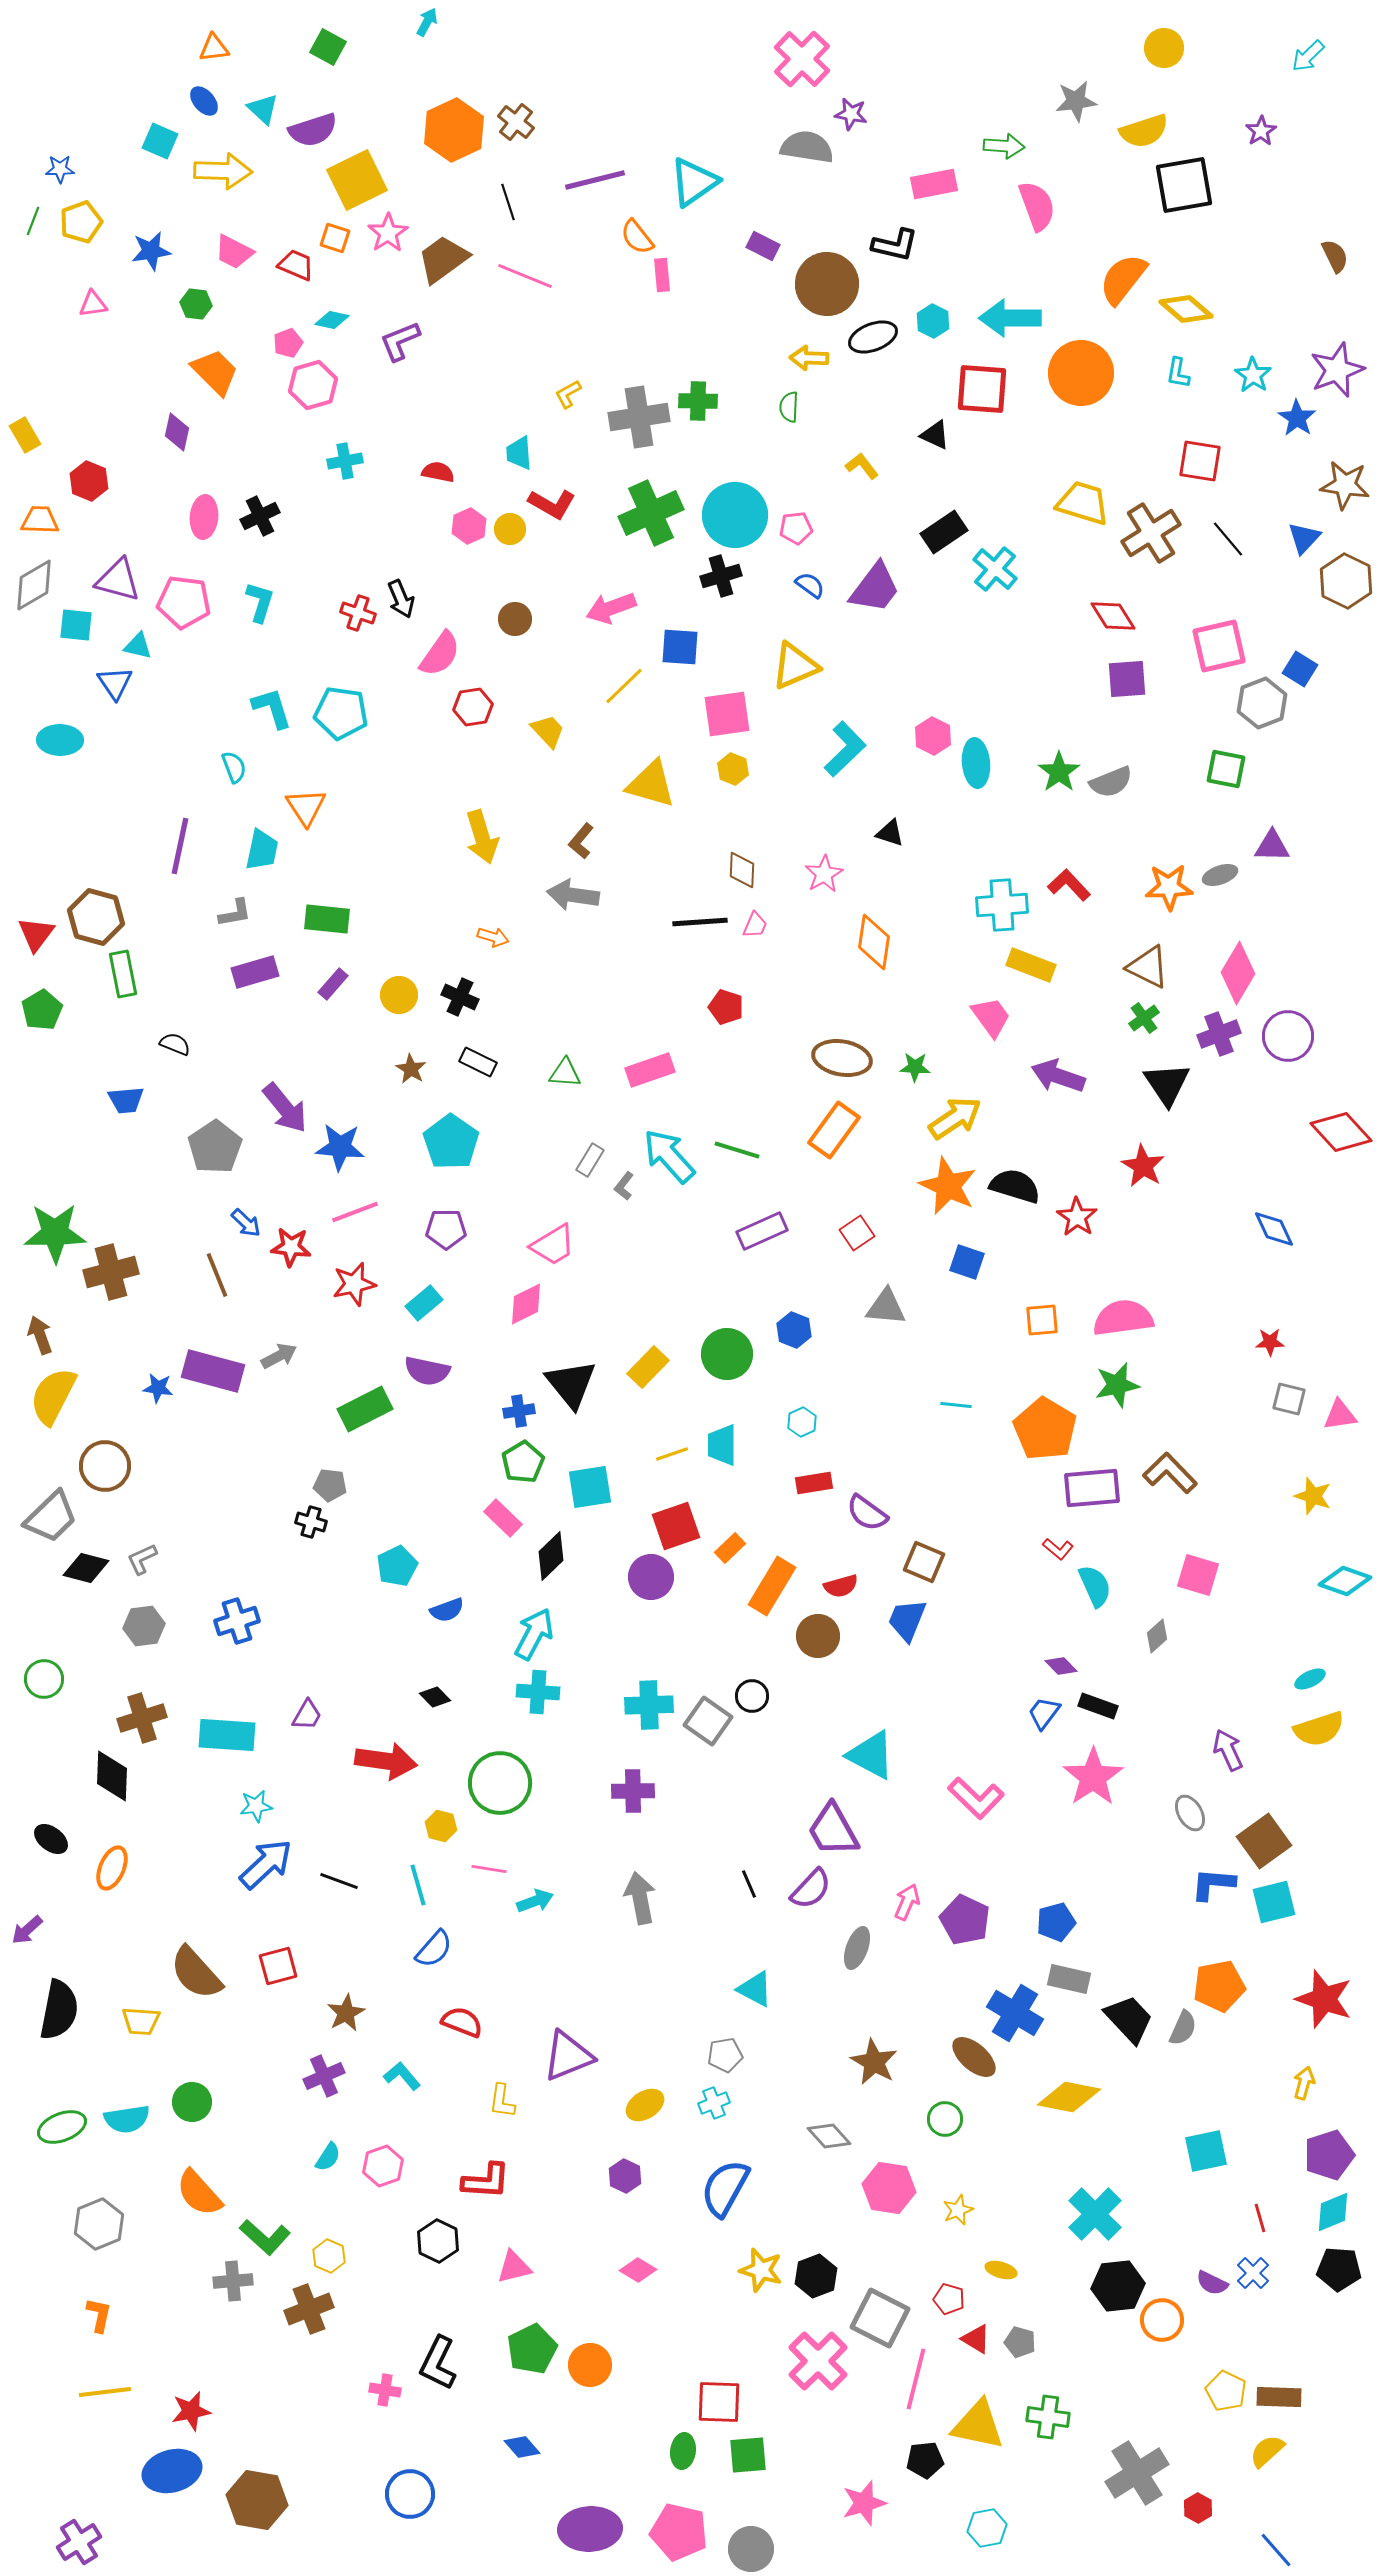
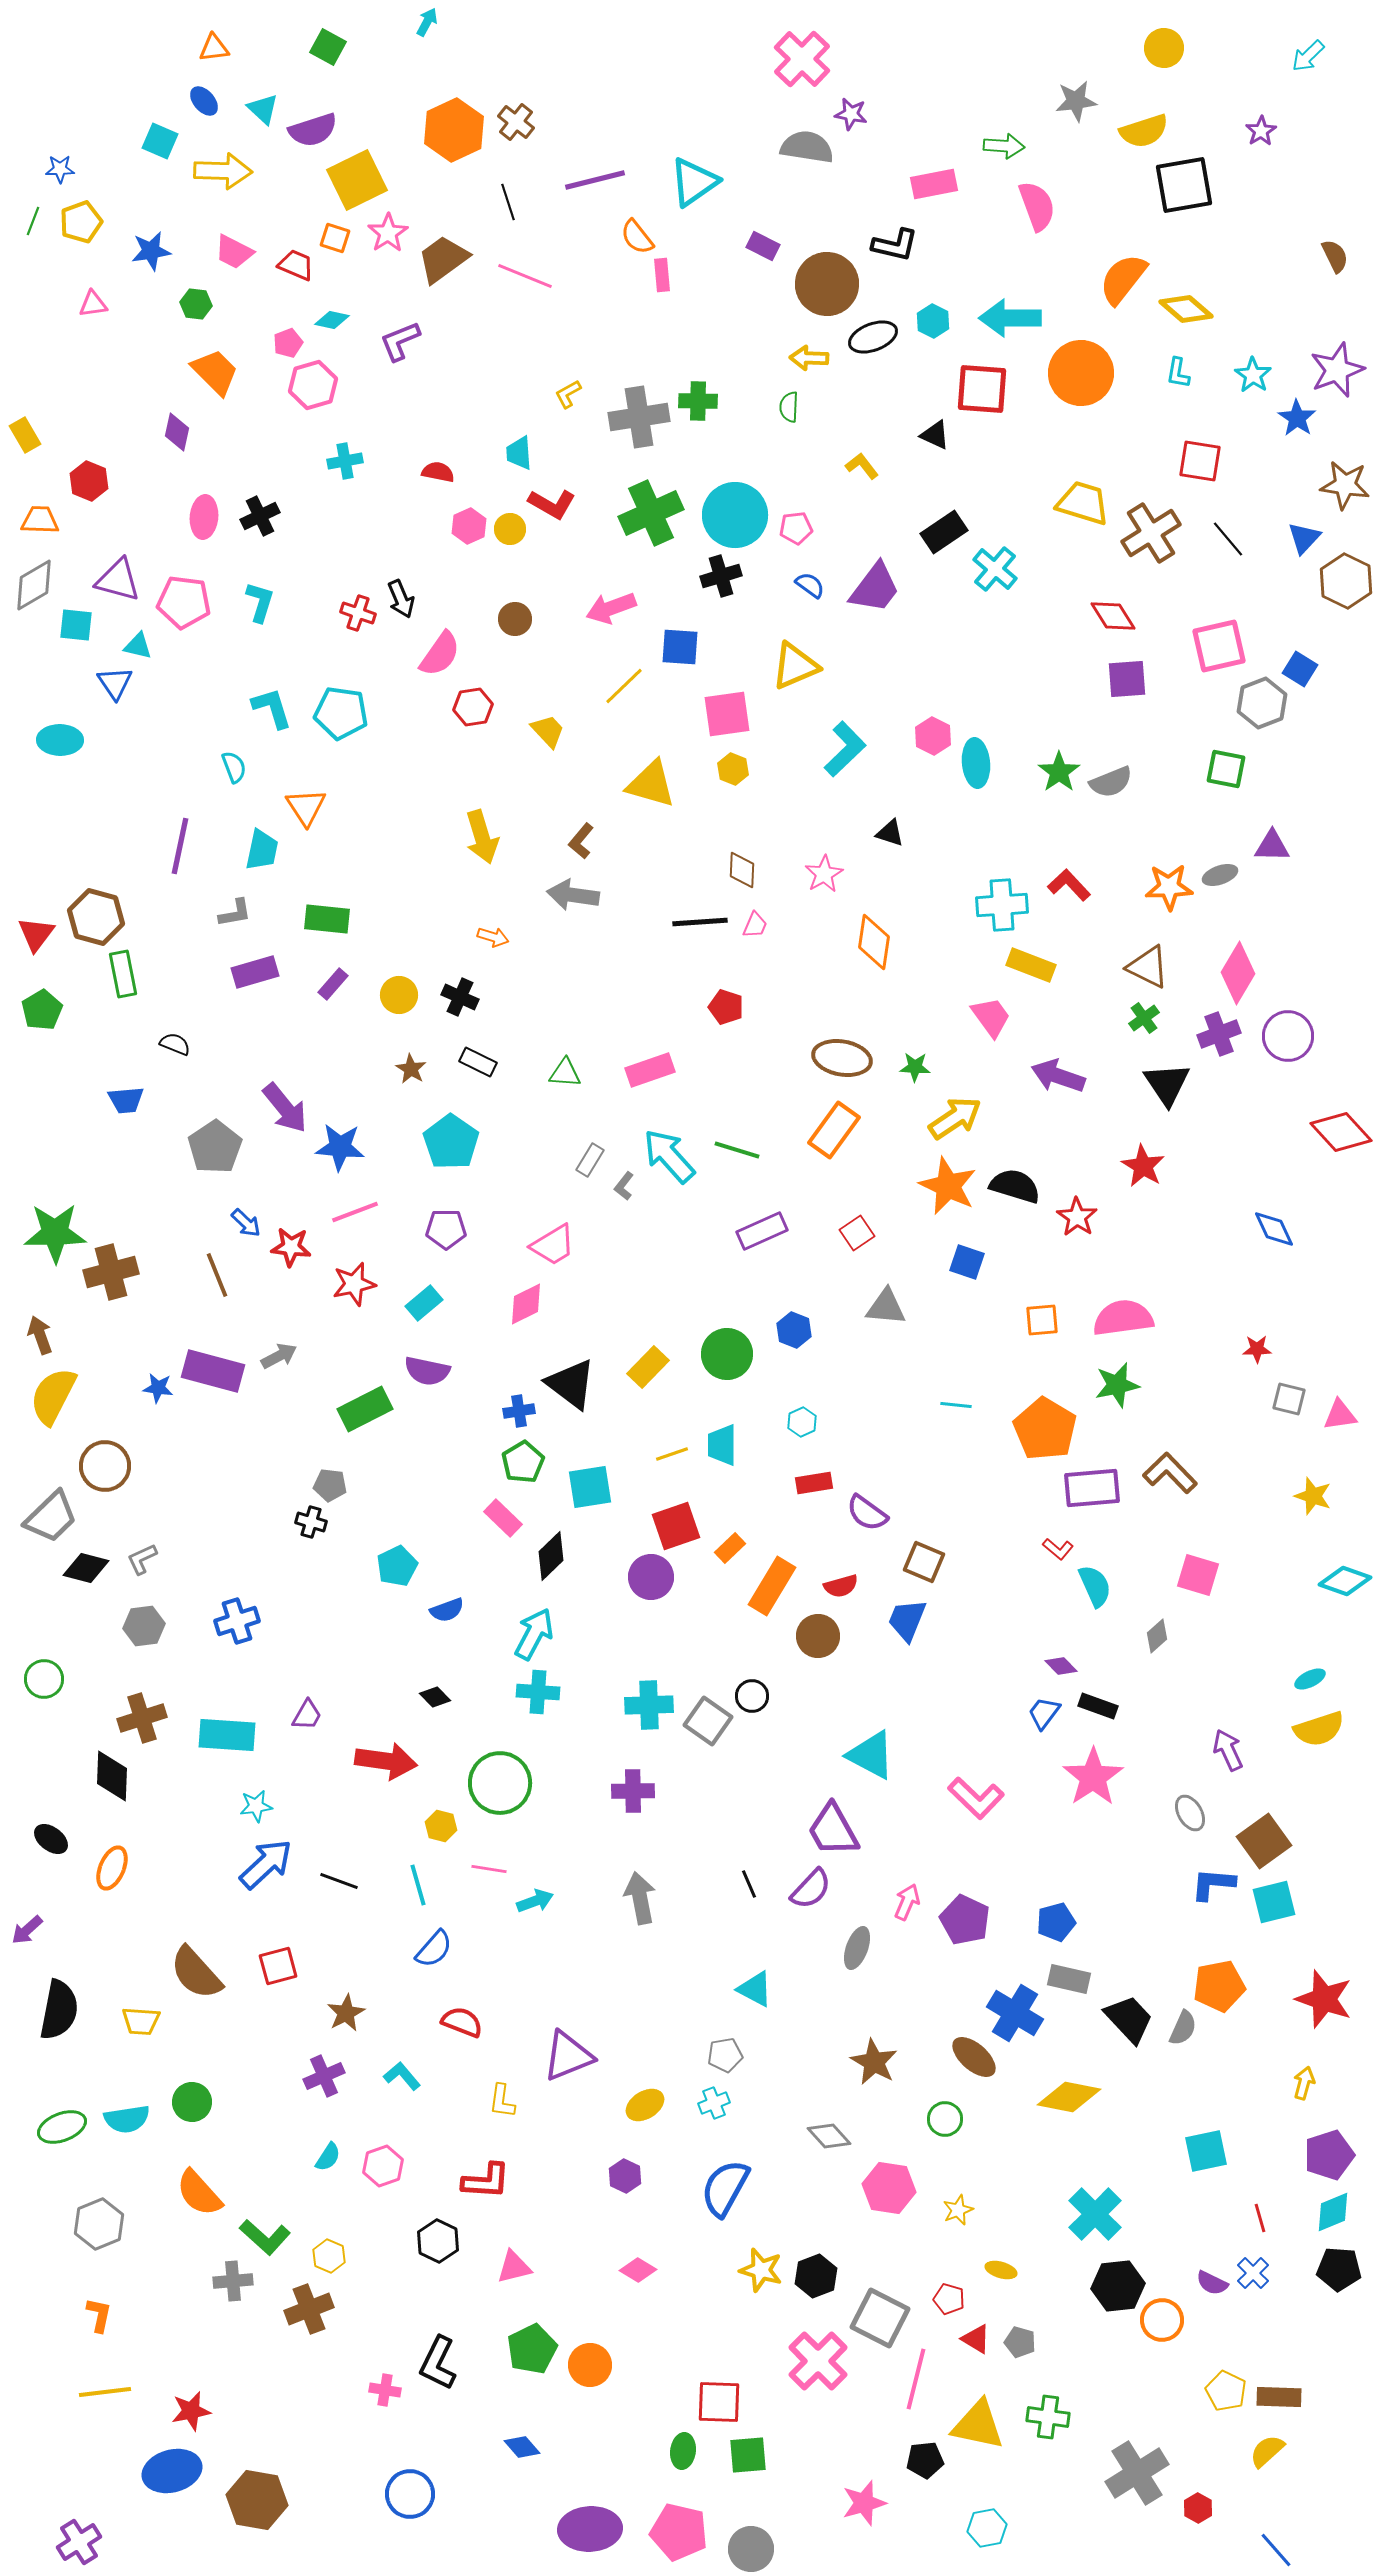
red star at (1270, 1342): moved 13 px left, 7 px down
black triangle at (571, 1384): rotated 14 degrees counterclockwise
